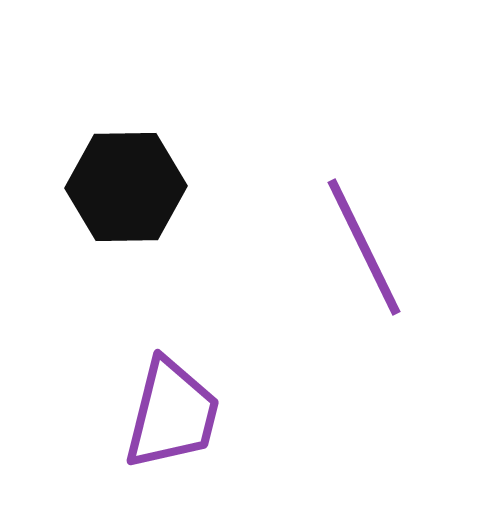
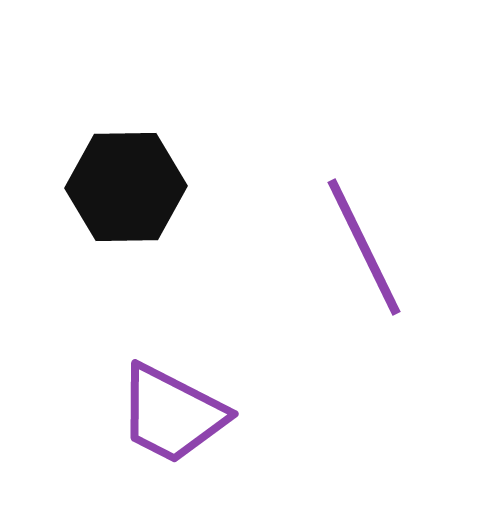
purple trapezoid: rotated 103 degrees clockwise
